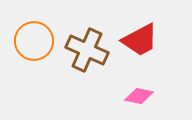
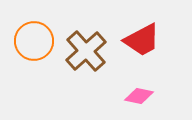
red trapezoid: moved 2 px right
brown cross: moved 1 px left, 1 px down; rotated 24 degrees clockwise
